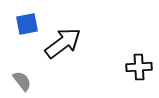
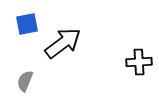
black cross: moved 5 px up
gray semicircle: moved 3 px right; rotated 120 degrees counterclockwise
